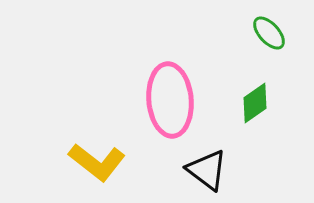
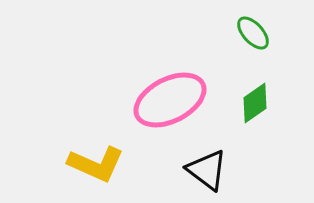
green ellipse: moved 16 px left
pink ellipse: rotated 68 degrees clockwise
yellow L-shape: moved 1 px left, 2 px down; rotated 14 degrees counterclockwise
